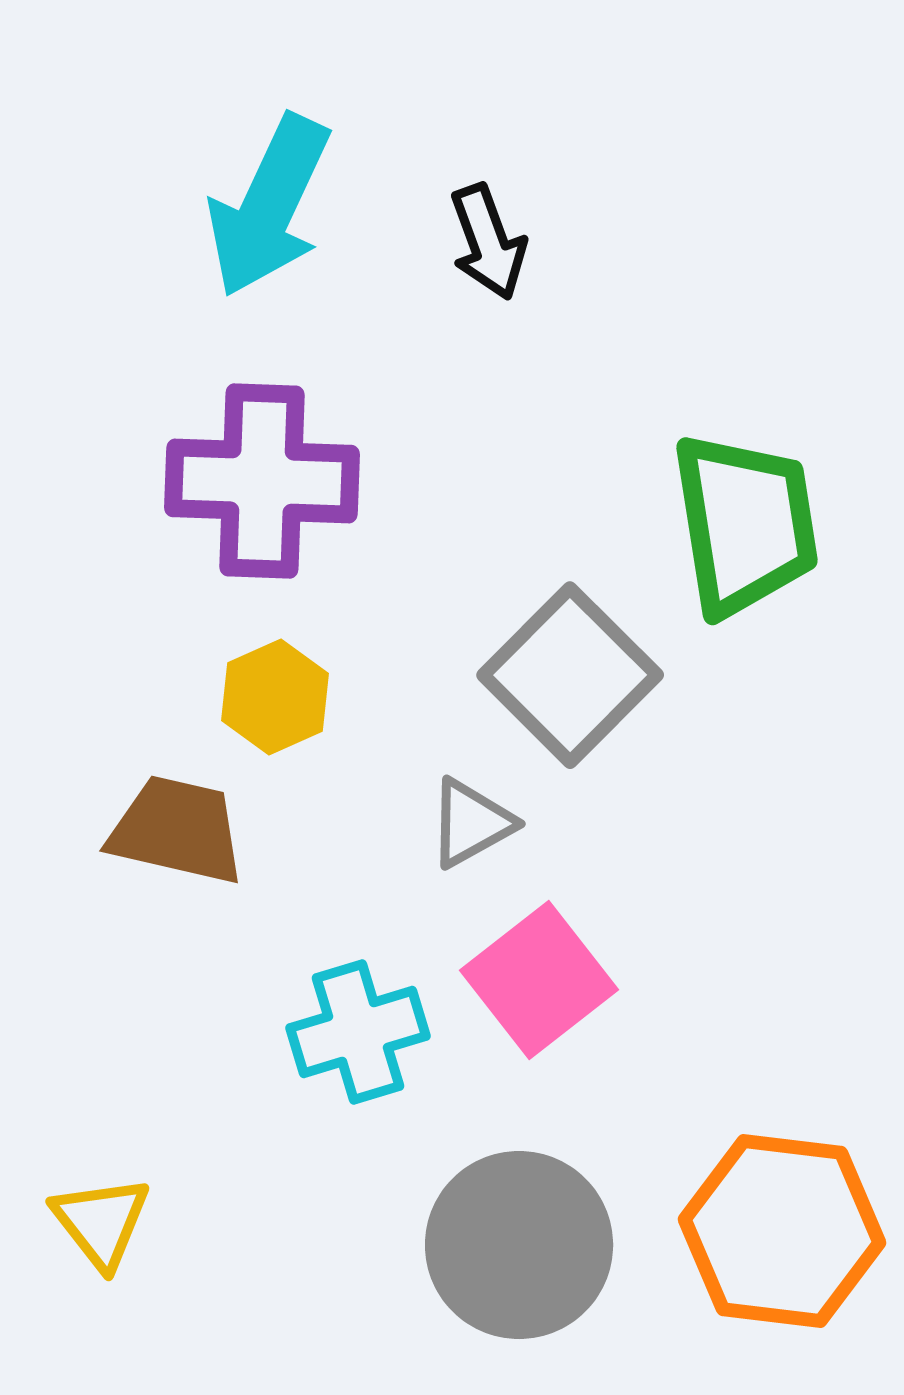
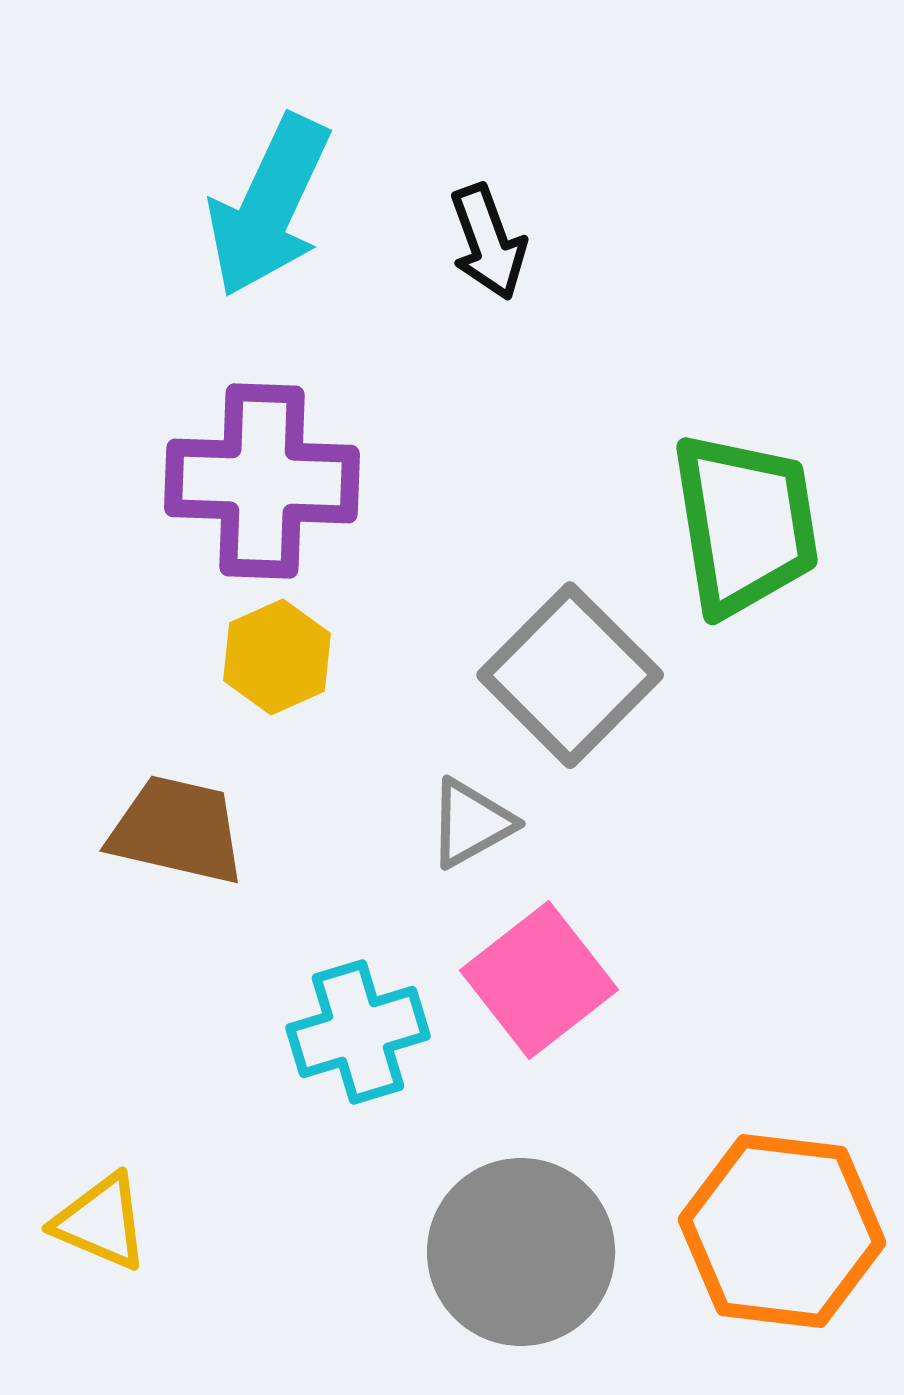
yellow hexagon: moved 2 px right, 40 px up
yellow triangle: rotated 29 degrees counterclockwise
gray circle: moved 2 px right, 7 px down
